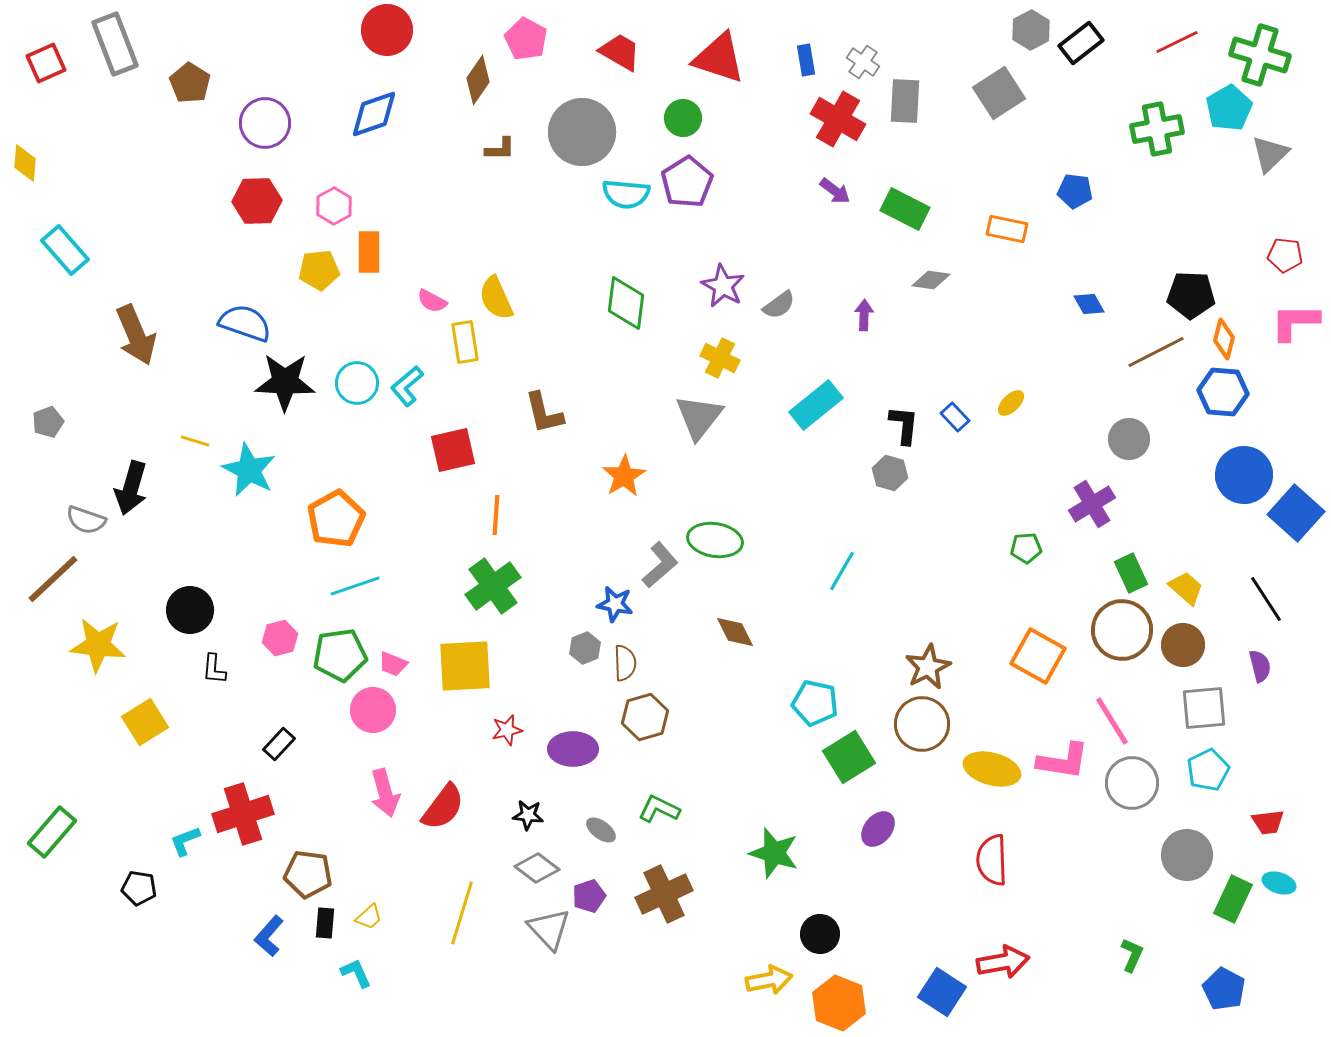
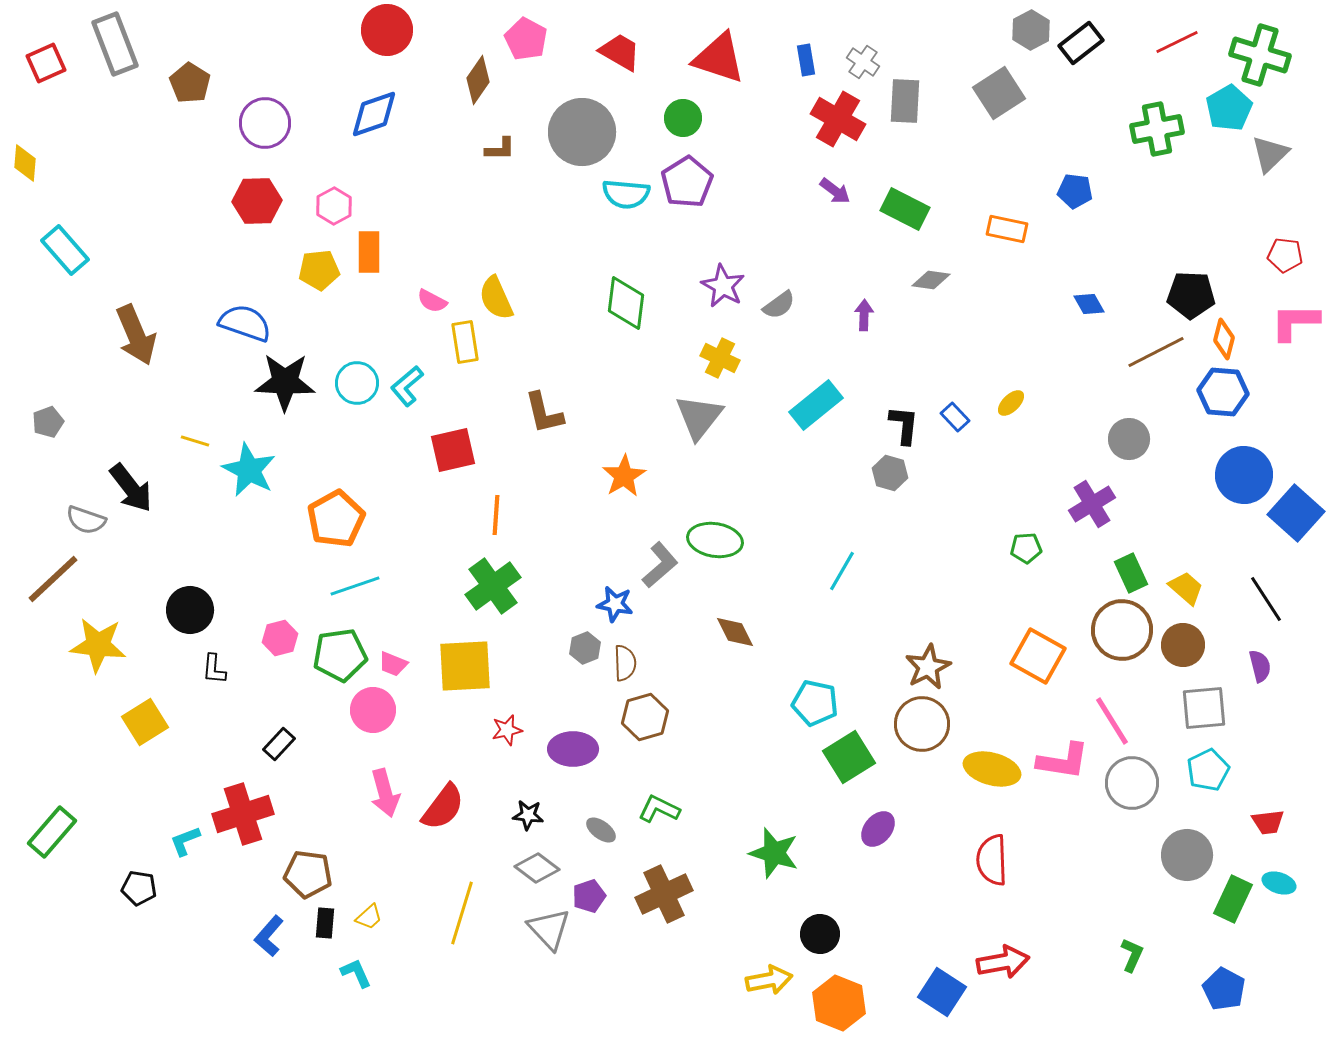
black arrow at (131, 488): rotated 54 degrees counterclockwise
